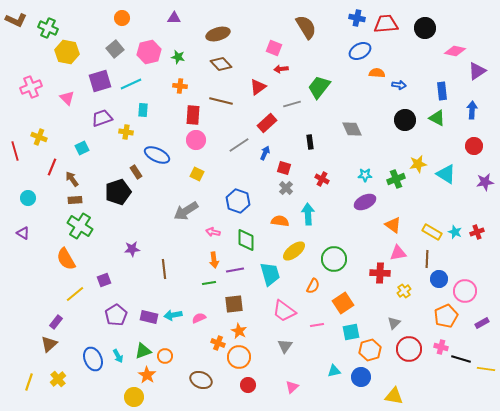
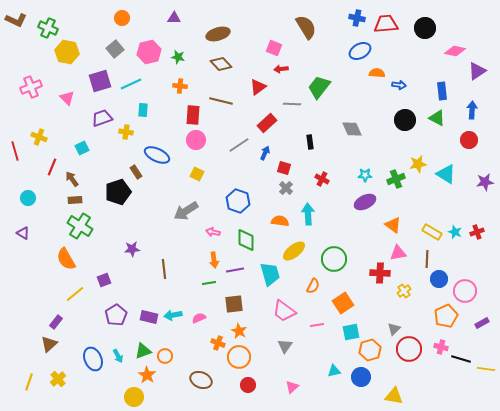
gray line at (292, 104): rotated 18 degrees clockwise
red circle at (474, 146): moved 5 px left, 6 px up
gray triangle at (394, 323): moved 6 px down
